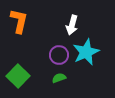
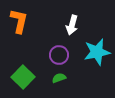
cyan star: moved 11 px right; rotated 12 degrees clockwise
green square: moved 5 px right, 1 px down
